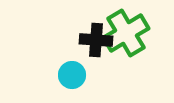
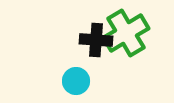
cyan circle: moved 4 px right, 6 px down
